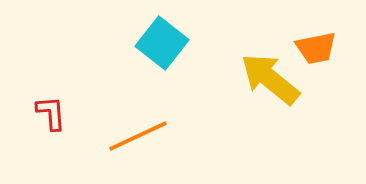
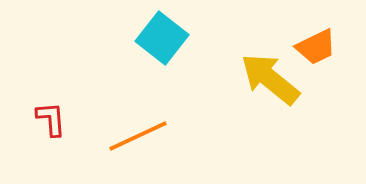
cyan square: moved 5 px up
orange trapezoid: moved 1 px up; rotated 15 degrees counterclockwise
red L-shape: moved 6 px down
